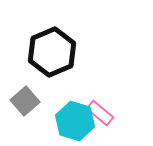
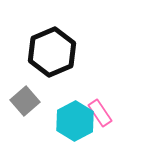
pink rectangle: rotated 16 degrees clockwise
cyan hexagon: rotated 15 degrees clockwise
